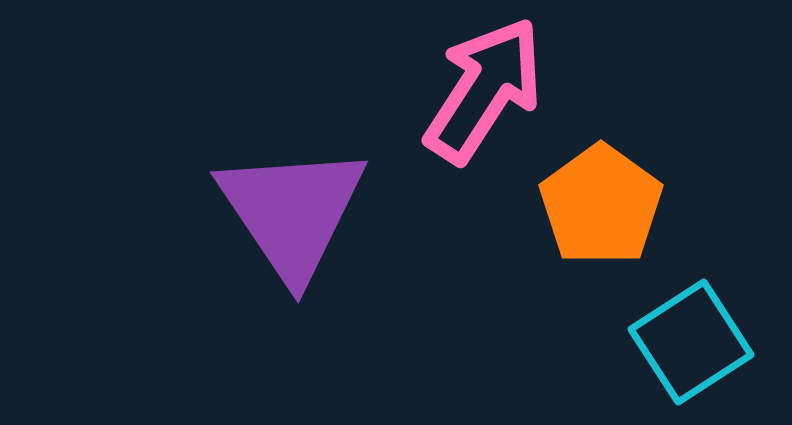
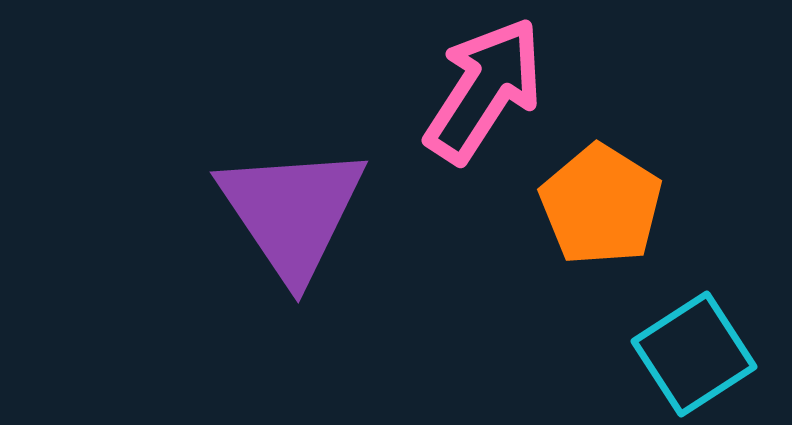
orange pentagon: rotated 4 degrees counterclockwise
cyan square: moved 3 px right, 12 px down
